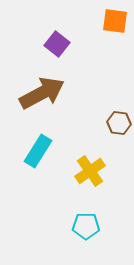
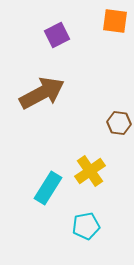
purple square: moved 9 px up; rotated 25 degrees clockwise
cyan rectangle: moved 10 px right, 37 px down
cyan pentagon: rotated 12 degrees counterclockwise
